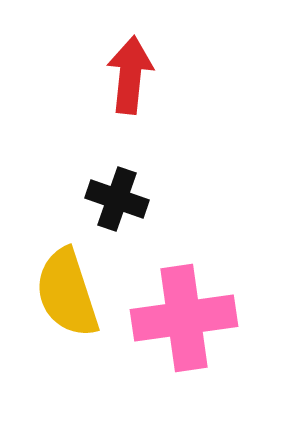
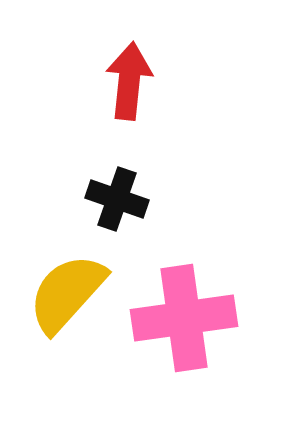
red arrow: moved 1 px left, 6 px down
yellow semicircle: rotated 60 degrees clockwise
